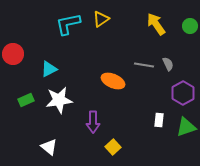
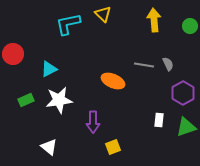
yellow triangle: moved 2 px right, 5 px up; rotated 42 degrees counterclockwise
yellow arrow: moved 2 px left, 4 px up; rotated 30 degrees clockwise
yellow square: rotated 21 degrees clockwise
